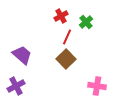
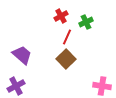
green cross: rotated 16 degrees clockwise
pink cross: moved 5 px right
